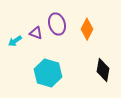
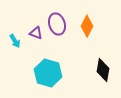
orange diamond: moved 3 px up
cyan arrow: rotated 88 degrees counterclockwise
